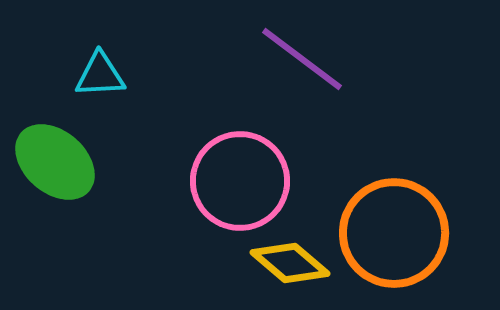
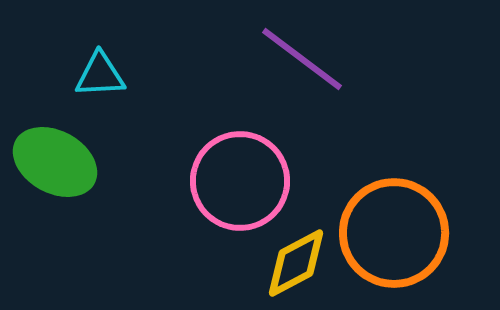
green ellipse: rotated 12 degrees counterclockwise
yellow diamond: moved 6 px right; rotated 68 degrees counterclockwise
